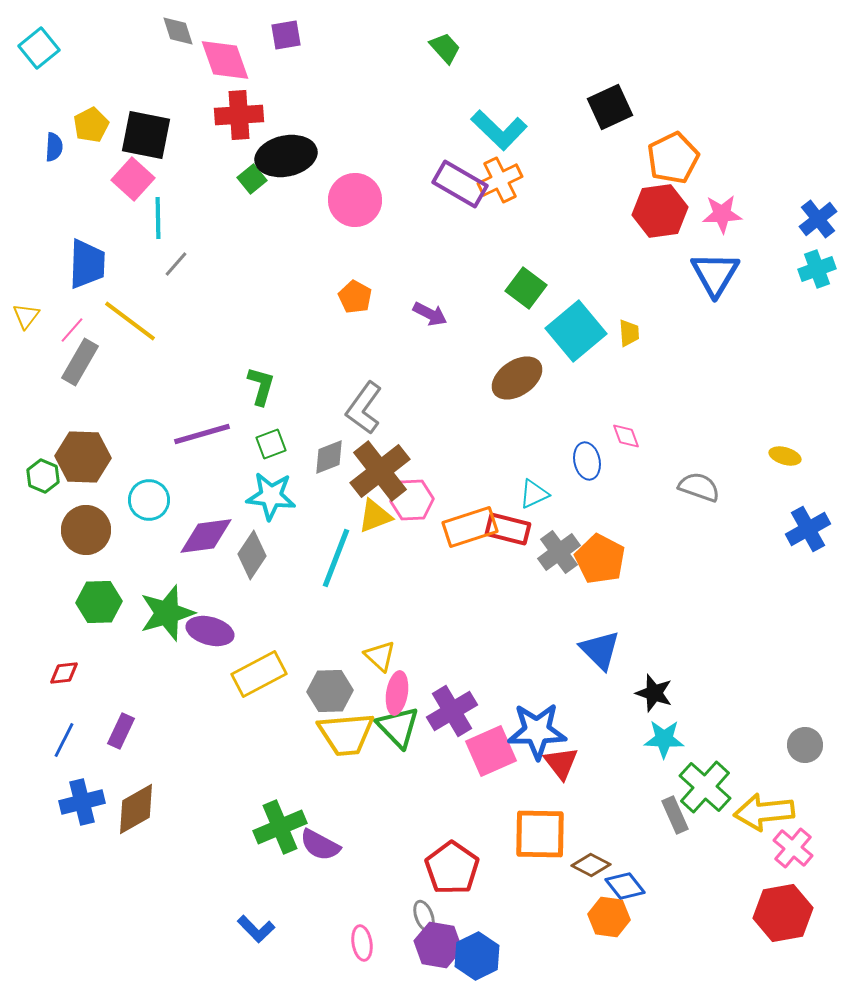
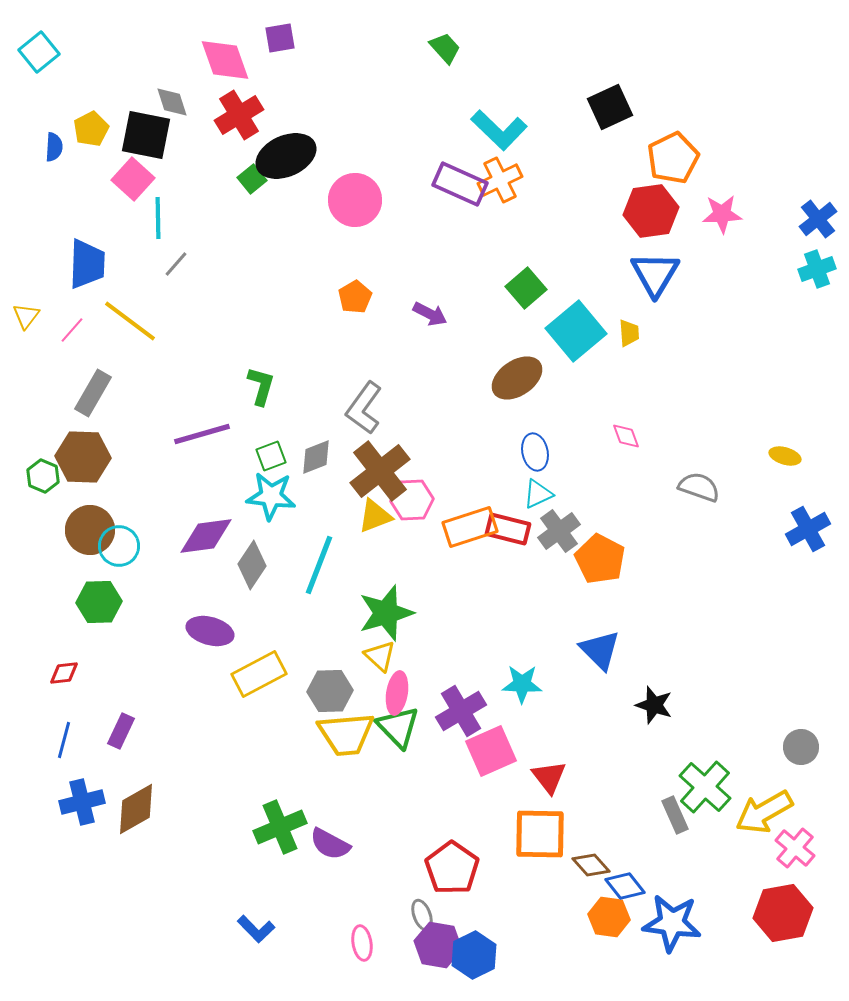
gray diamond at (178, 31): moved 6 px left, 71 px down
purple square at (286, 35): moved 6 px left, 3 px down
cyan square at (39, 48): moved 4 px down
red cross at (239, 115): rotated 27 degrees counterclockwise
yellow pentagon at (91, 125): moved 4 px down
black ellipse at (286, 156): rotated 12 degrees counterclockwise
purple rectangle at (460, 184): rotated 6 degrees counterclockwise
red hexagon at (660, 211): moved 9 px left
blue triangle at (715, 274): moved 60 px left
green square at (526, 288): rotated 12 degrees clockwise
orange pentagon at (355, 297): rotated 12 degrees clockwise
gray rectangle at (80, 362): moved 13 px right, 31 px down
green square at (271, 444): moved 12 px down
gray diamond at (329, 457): moved 13 px left
blue ellipse at (587, 461): moved 52 px left, 9 px up
cyan triangle at (534, 494): moved 4 px right
cyan circle at (149, 500): moved 30 px left, 46 px down
brown circle at (86, 530): moved 4 px right
gray cross at (559, 552): moved 21 px up
gray diamond at (252, 555): moved 10 px down
cyan line at (336, 558): moved 17 px left, 7 px down
green star at (167, 613): moved 219 px right
black star at (654, 693): moved 12 px down
purple cross at (452, 711): moved 9 px right
blue star at (537, 731): moved 135 px right, 192 px down; rotated 8 degrees clockwise
cyan star at (664, 739): moved 142 px left, 55 px up
blue line at (64, 740): rotated 12 degrees counterclockwise
gray circle at (805, 745): moved 4 px left, 2 px down
red triangle at (561, 763): moved 12 px left, 14 px down
yellow arrow at (764, 812): rotated 24 degrees counterclockwise
purple semicircle at (320, 845): moved 10 px right, 1 px up
pink cross at (793, 848): moved 2 px right
brown diamond at (591, 865): rotated 21 degrees clockwise
gray ellipse at (424, 916): moved 2 px left, 1 px up
blue hexagon at (477, 956): moved 3 px left, 1 px up
